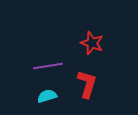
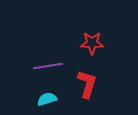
red star: rotated 20 degrees counterclockwise
cyan semicircle: moved 3 px down
